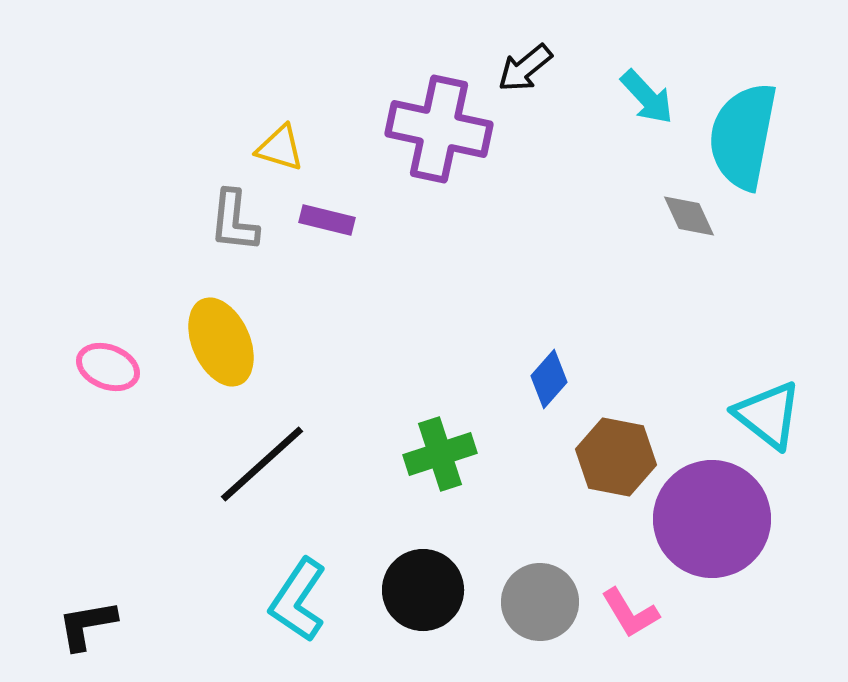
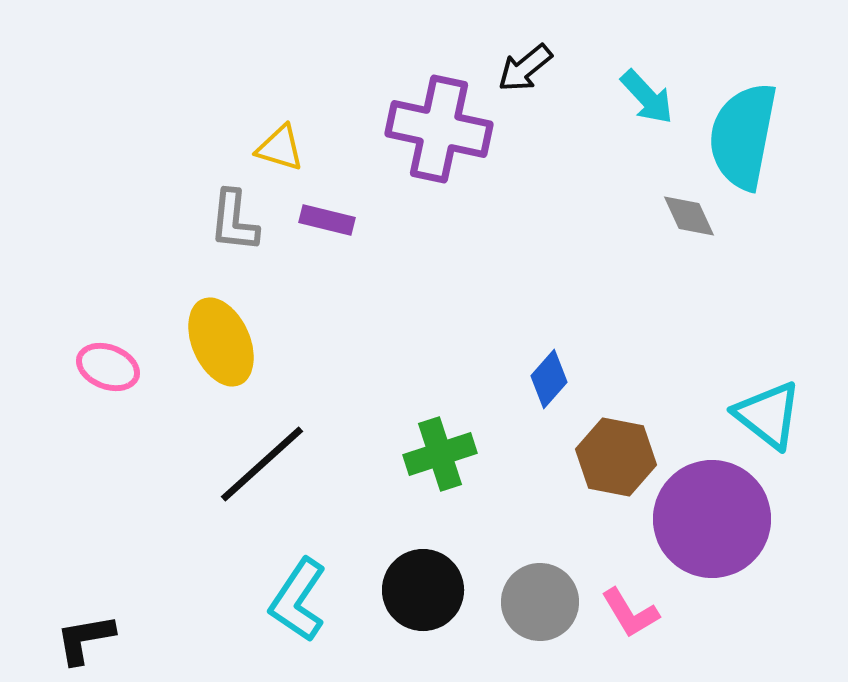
black L-shape: moved 2 px left, 14 px down
